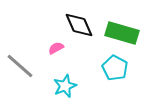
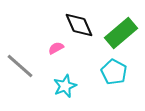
green rectangle: moved 1 px left; rotated 56 degrees counterclockwise
cyan pentagon: moved 1 px left, 4 px down
